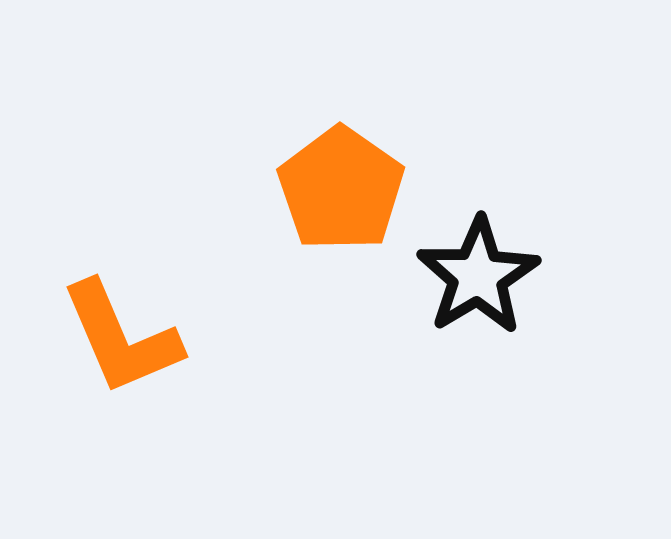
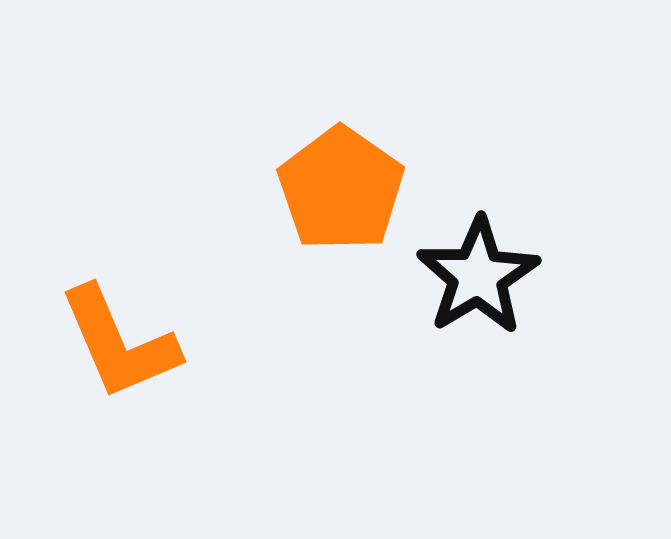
orange L-shape: moved 2 px left, 5 px down
